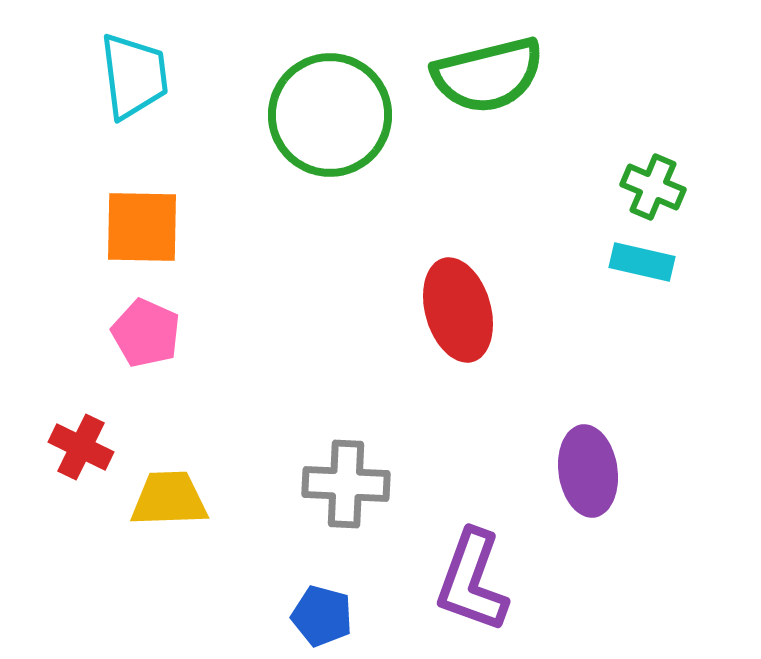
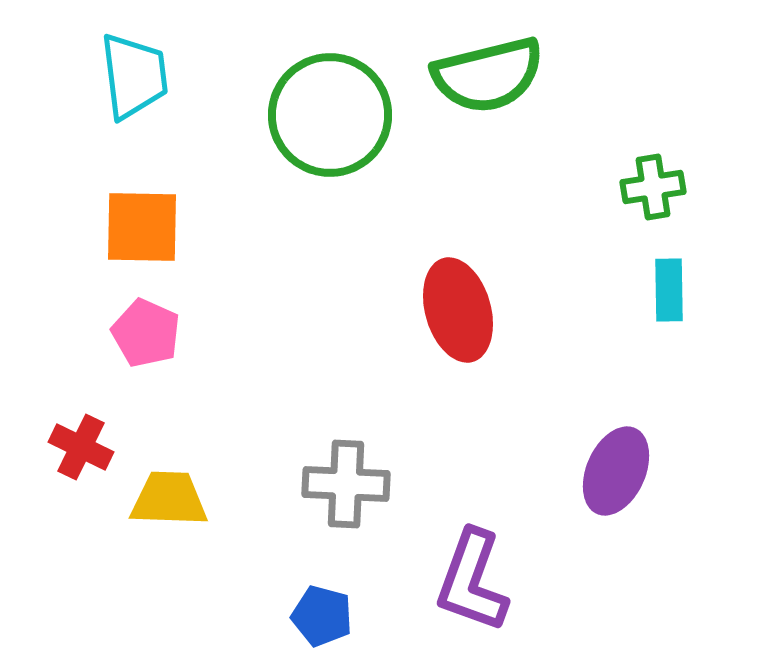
green cross: rotated 32 degrees counterclockwise
cyan rectangle: moved 27 px right, 28 px down; rotated 76 degrees clockwise
purple ellipse: moved 28 px right; rotated 32 degrees clockwise
yellow trapezoid: rotated 4 degrees clockwise
